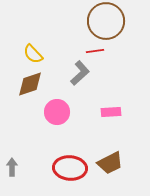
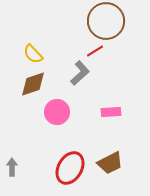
red line: rotated 24 degrees counterclockwise
brown diamond: moved 3 px right
red ellipse: rotated 64 degrees counterclockwise
